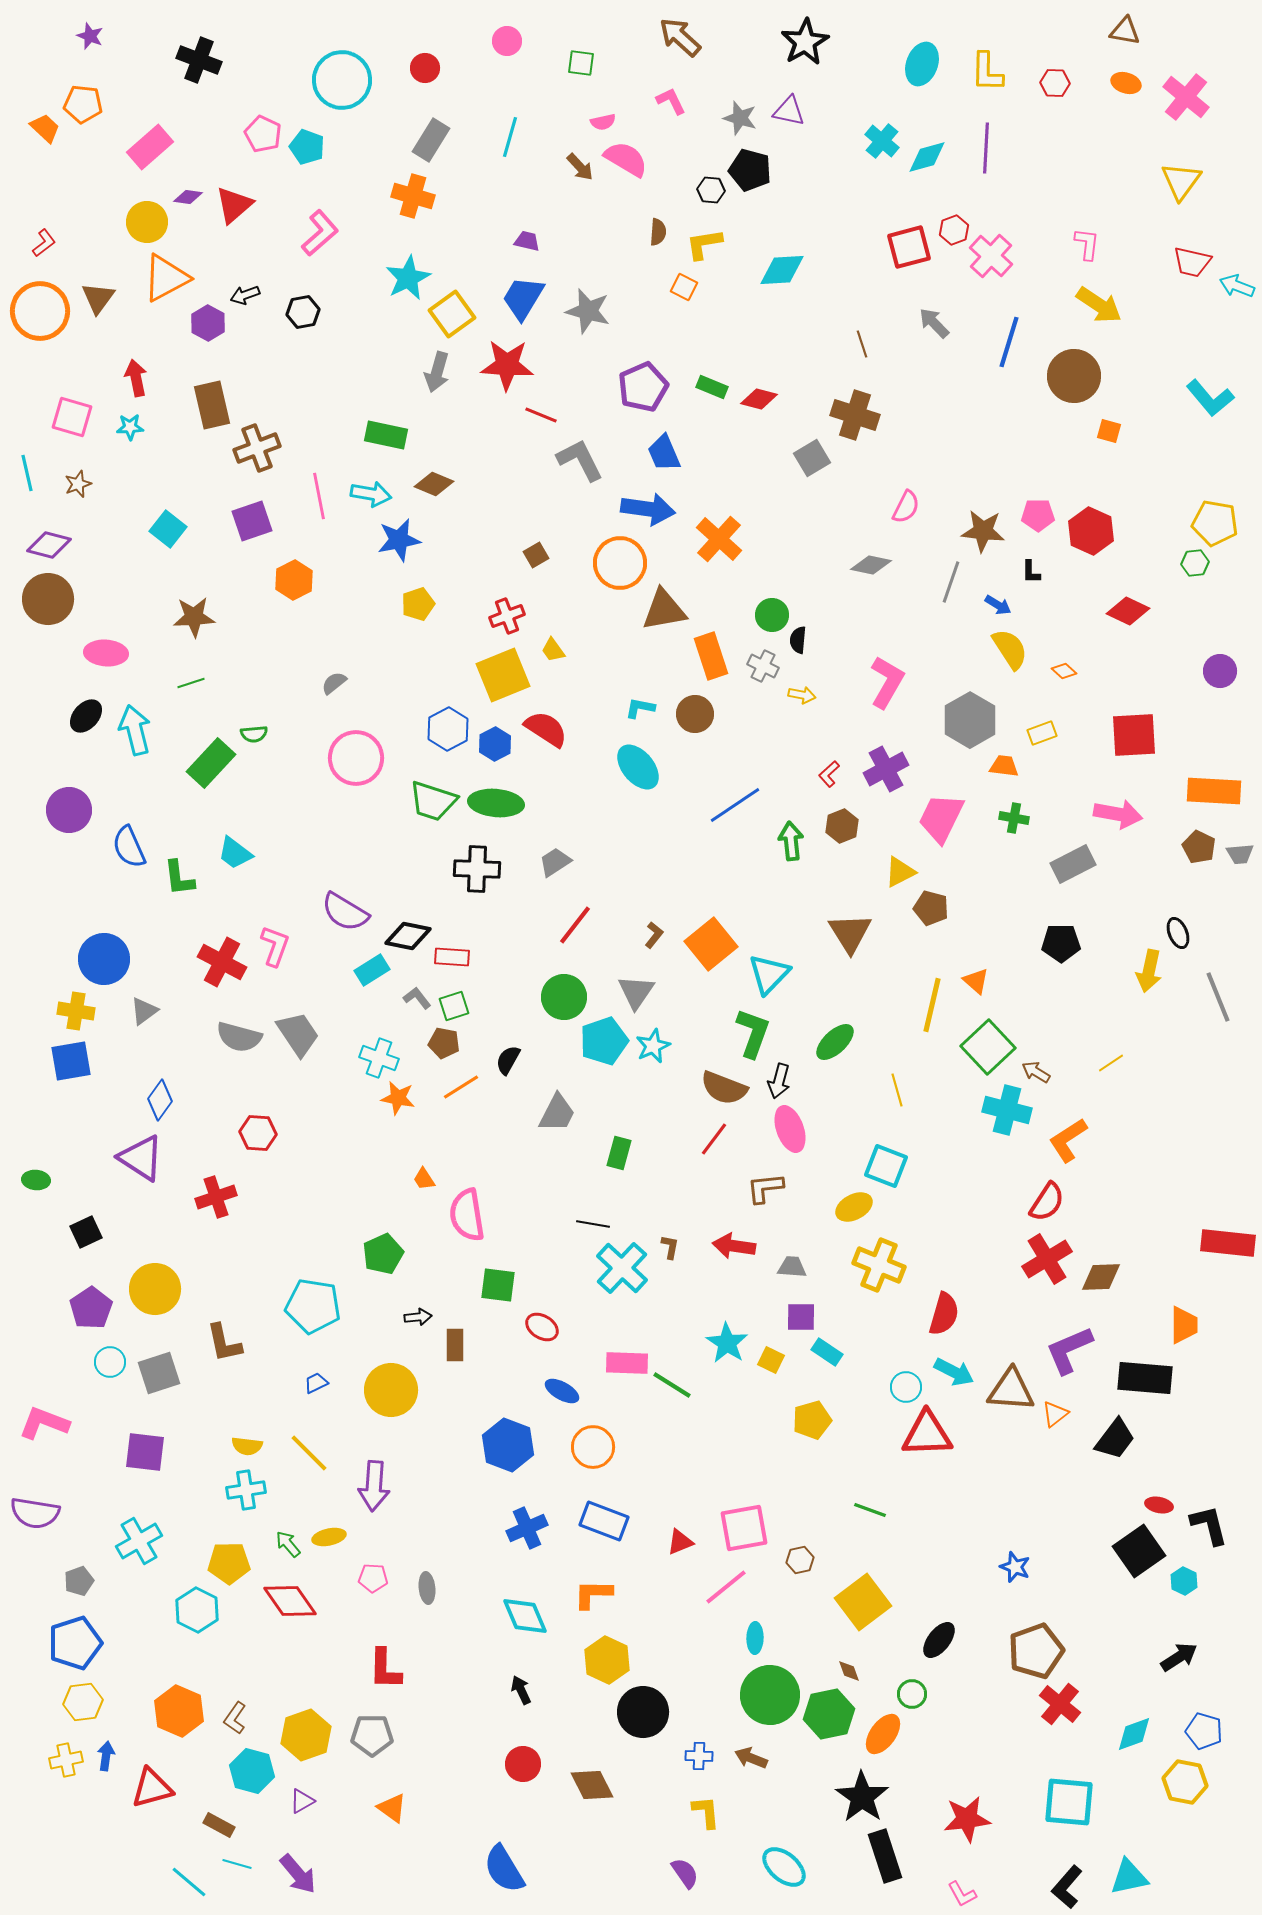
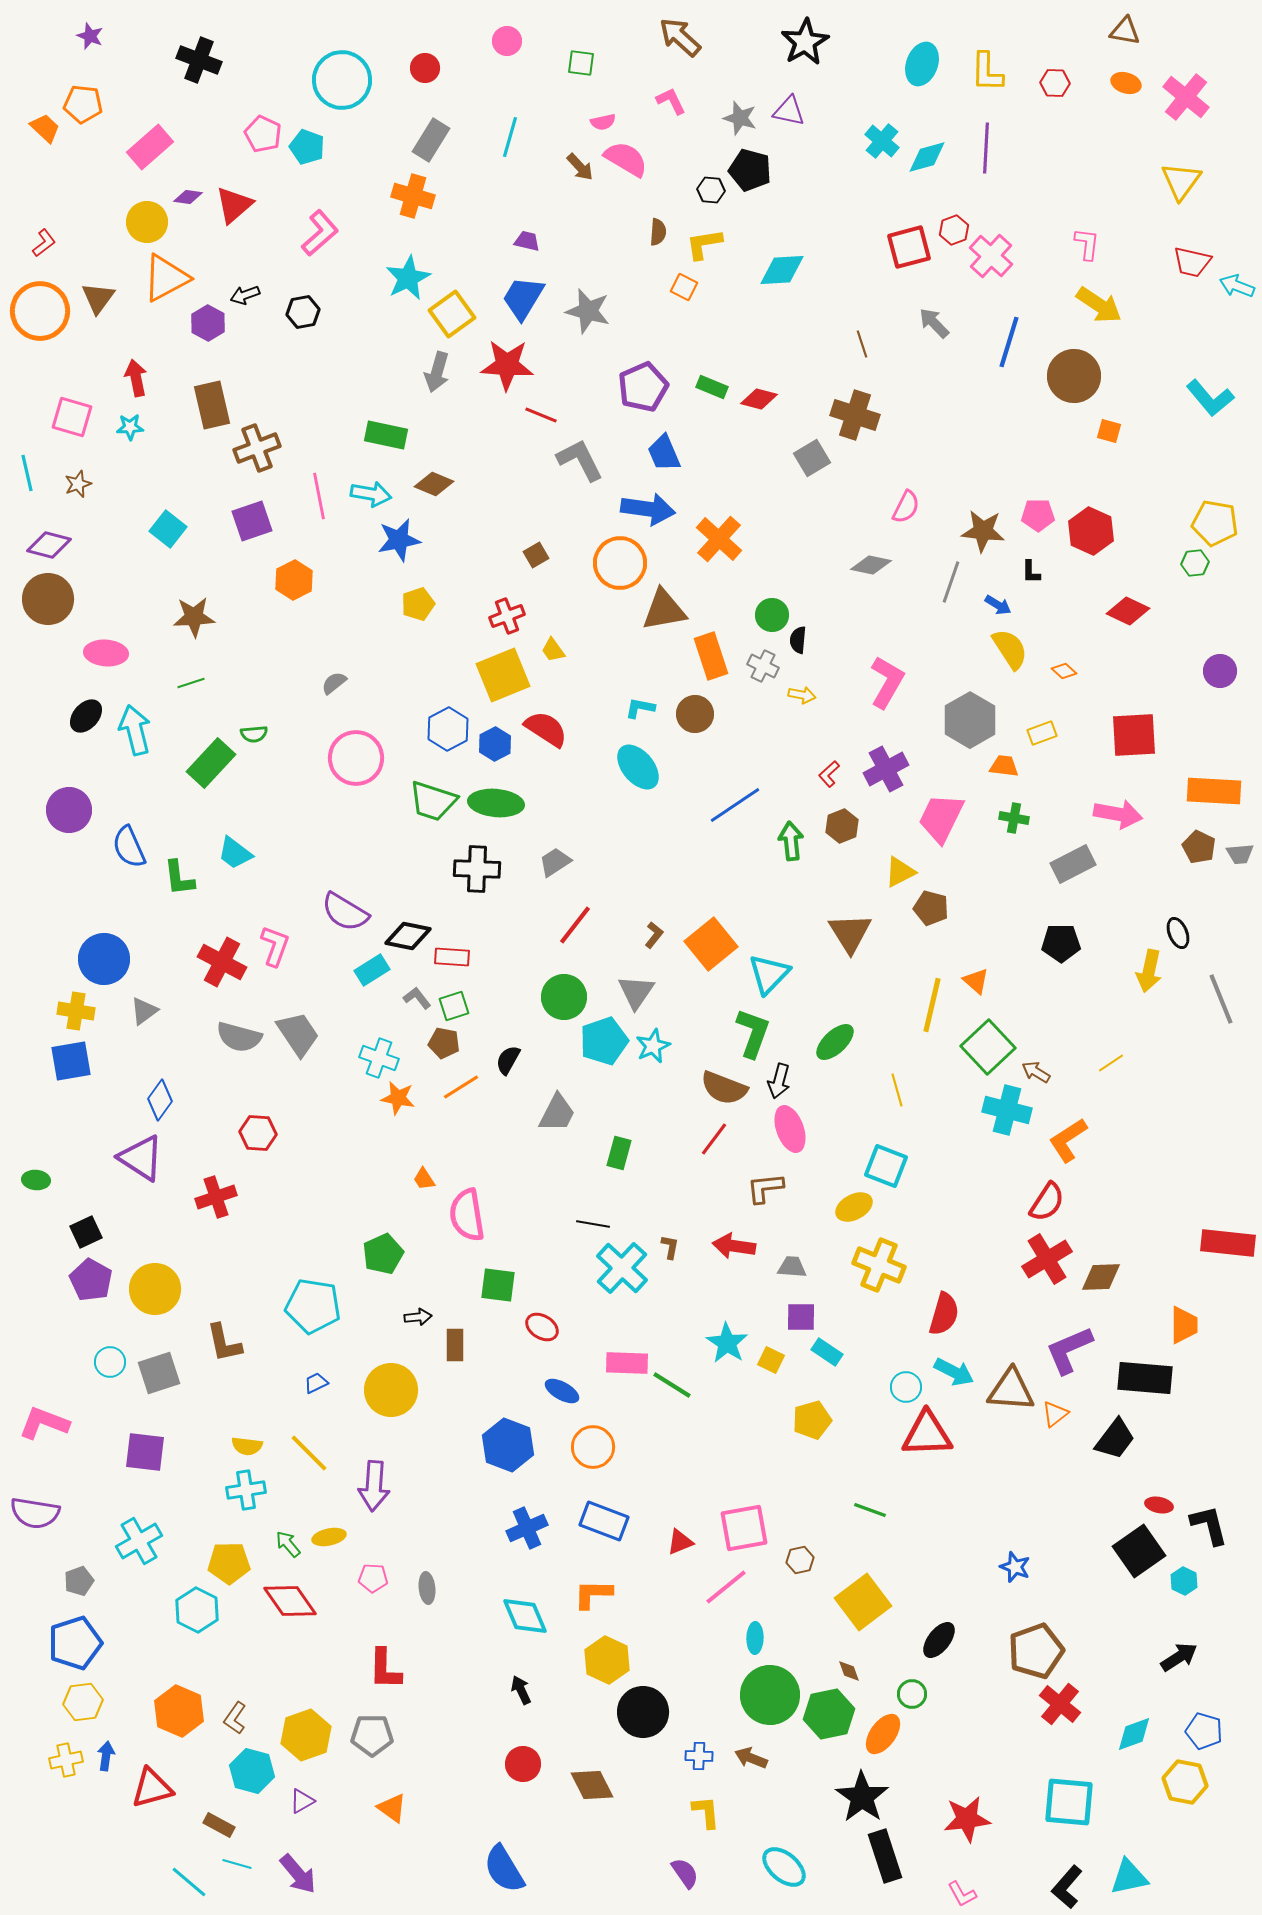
gray line at (1218, 997): moved 3 px right, 2 px down
purple pentagon at (91, 1308): moved 28 px up; rotated 9 degrees counterclockwise
